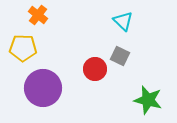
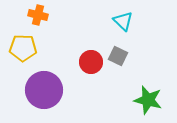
orange cross: rotated 24 degrees counterclockwise
gray square: moved 2 px left
red circle: moved 4 px left, 7 px up
purple circle: moved 1 px right, 2 px down
